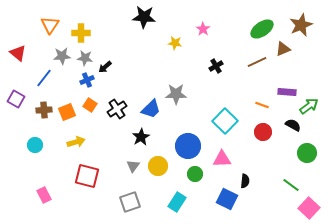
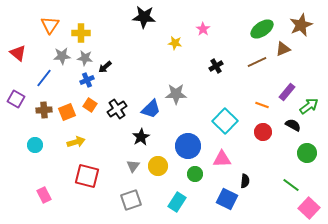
purple rectangle at (287, 92): rotated 54 degrees counterclockwise
gray square at (130, 202): moved 1 px right, 2 px up
